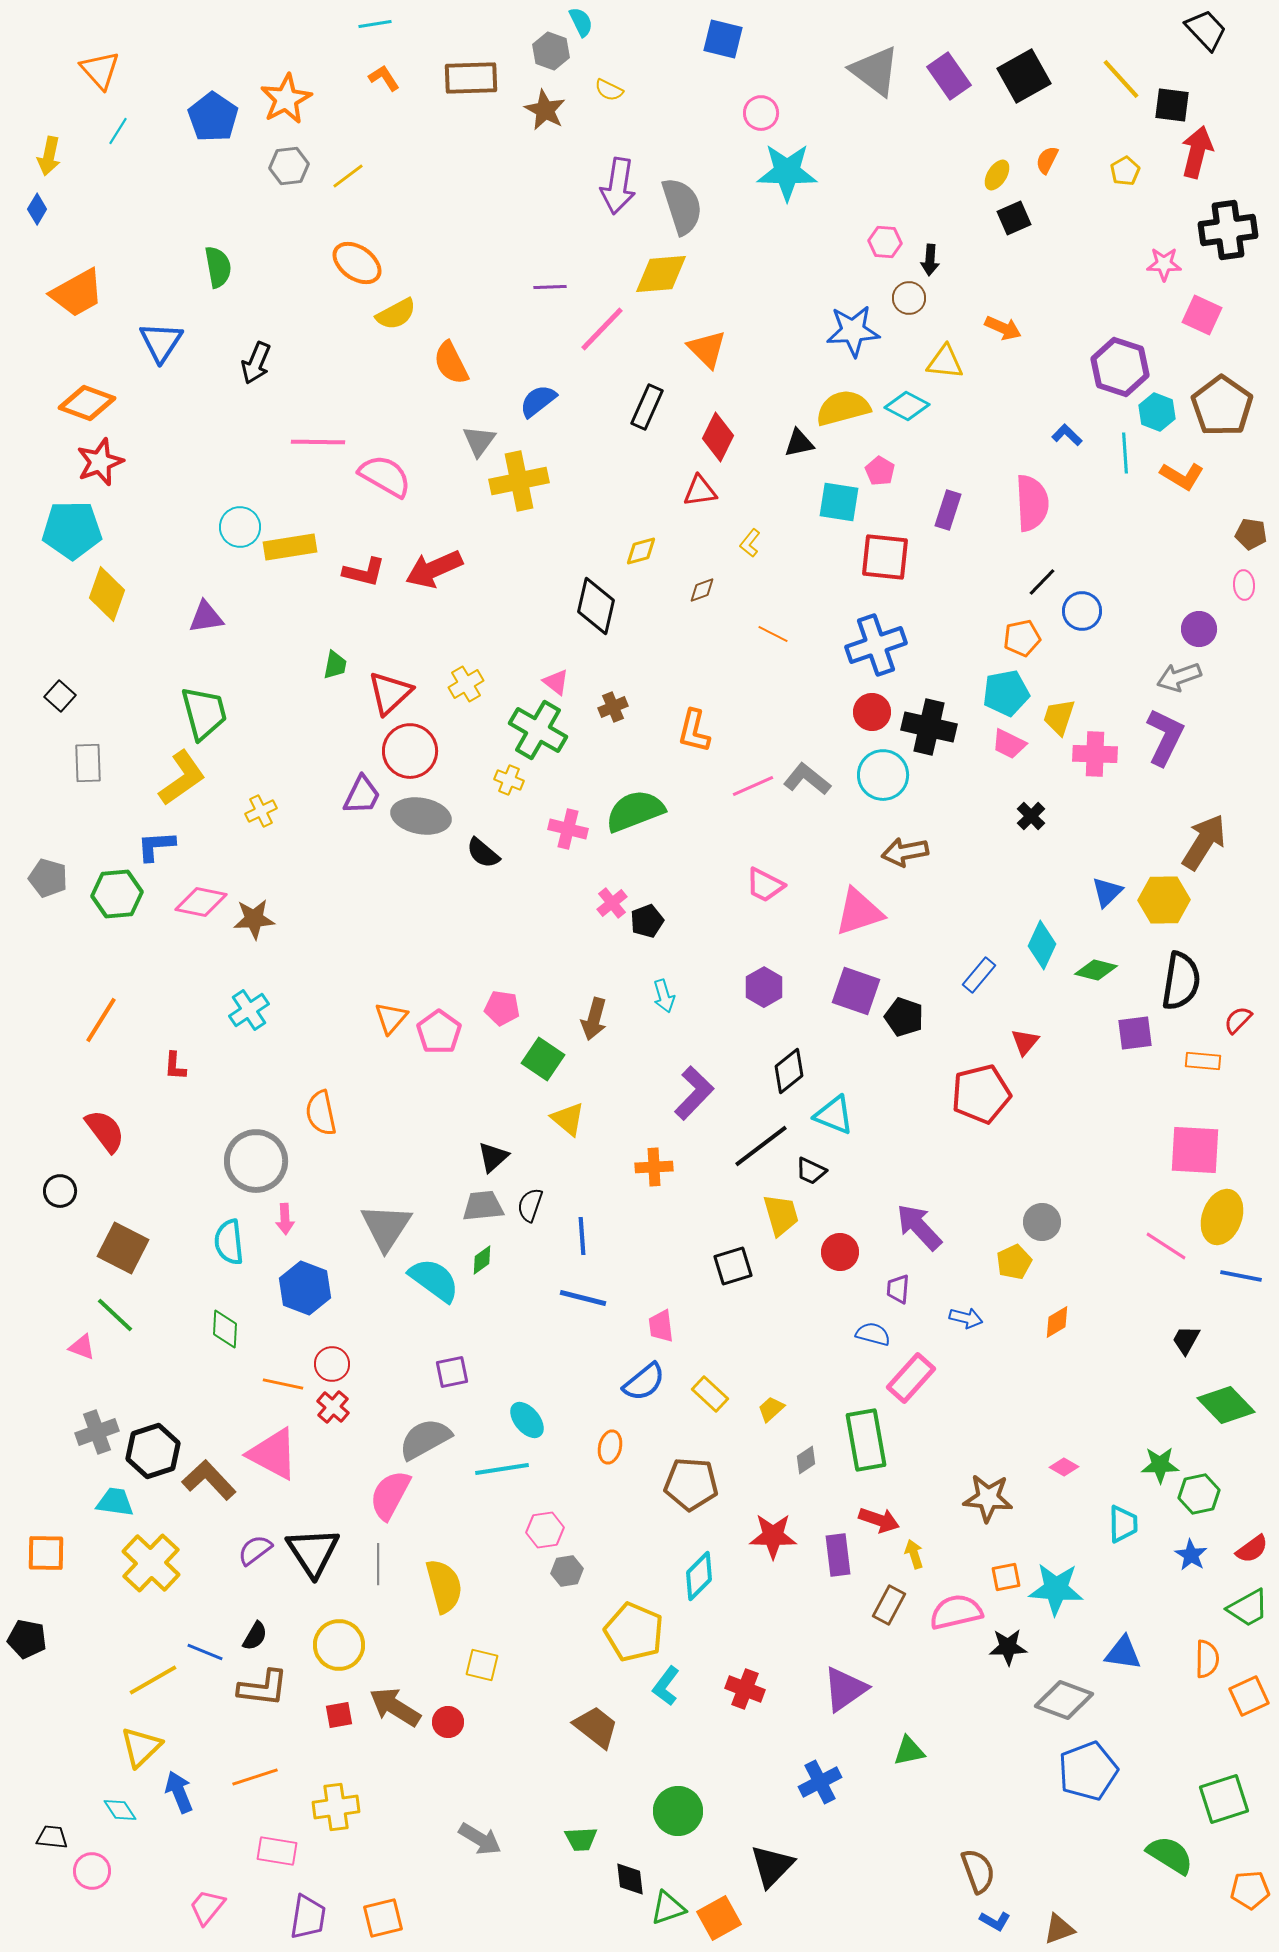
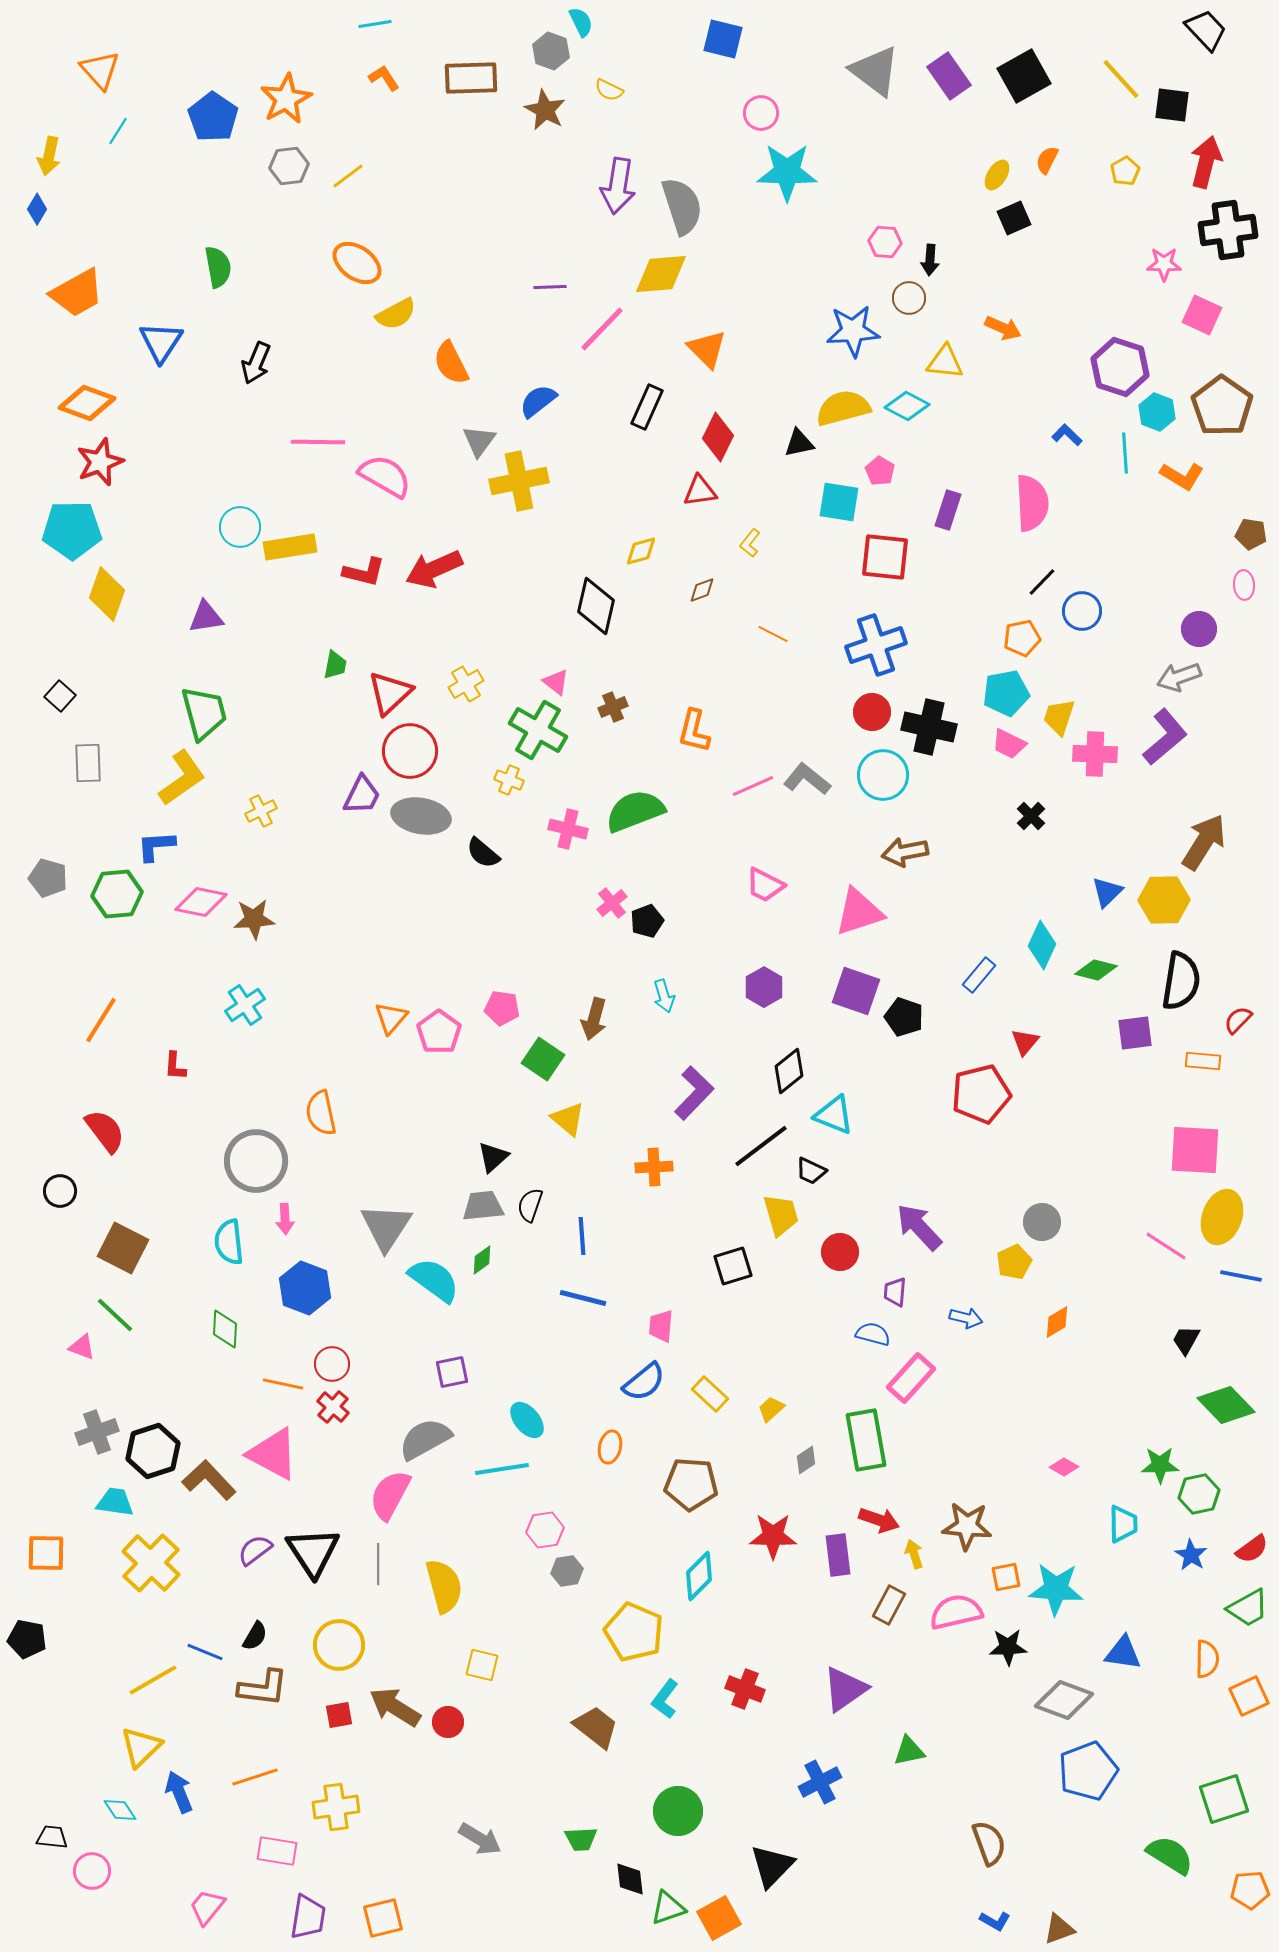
red arrow at (1197, 152): moved 9 px right, 10 px down
purple L-shape at (1165, 737): rotated 24 degrees clockwise
cyan cross at (249, 1010): moved 4 px left, 5 px up
purple trapezoid at (898, 1289): moved 3 px left, 3 px down
pink trapezoid at (661, 1326): rotated 12 degrees clockwise
brown star at (988, 1498): moved 21 px left, 28 px down
cyan L-shape at (666, 1686): moved 1 px left, 13 px down
brown semicircle at (978, 1871): moved 11 px right, 28 px up
